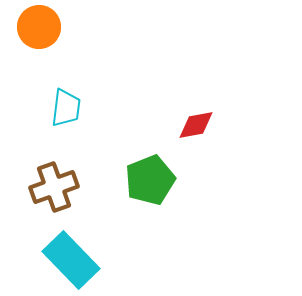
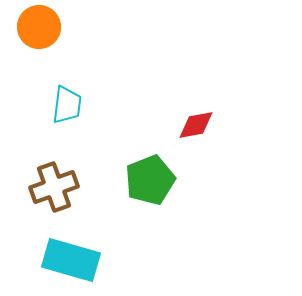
cyan trapezoid: moved 1 px right, 3 px up
cyan rectangle: rotated 30 degrees counterclockwise
